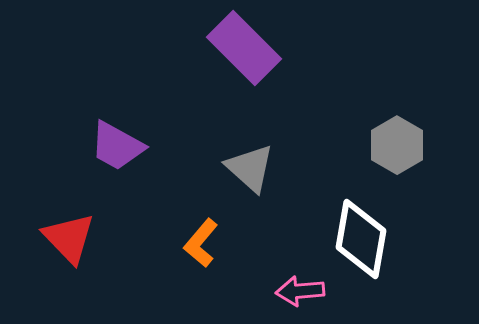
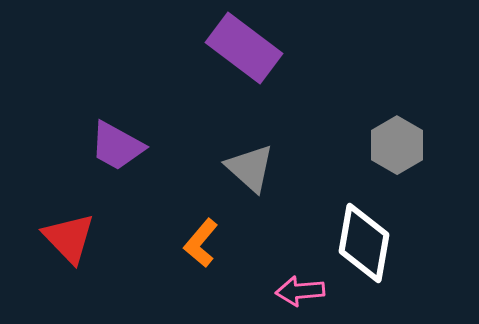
purple rectangle: rotated 8 degrees counterclockwise
white diamond: moved 3 px right, 4 px down
